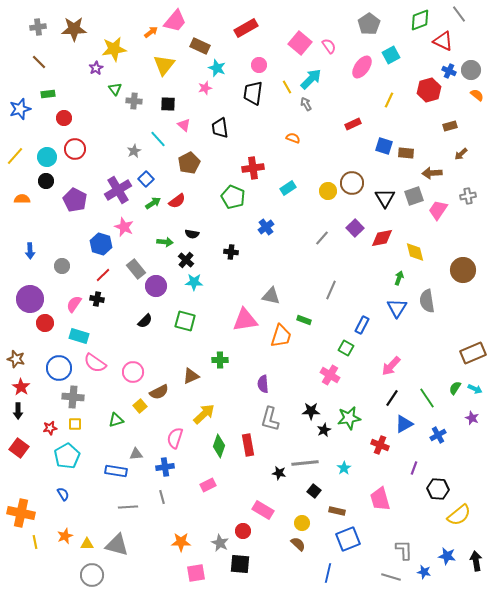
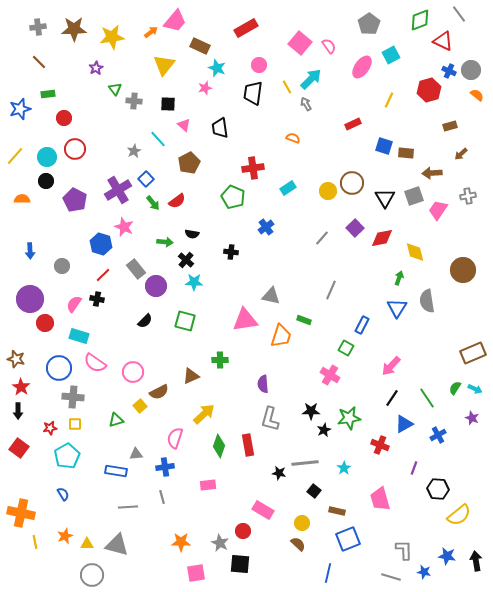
yellow star at (114, 49): moved 2 px left, 12 px up
green arrow at (153, 203): rotated 84 degrees clockwise
pink rectangle at (208, 485): rotated 21 degrees clockwise
